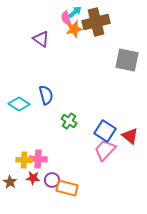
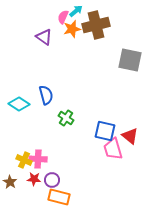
cyan arrow: moved 1 px right, 1 px up
pink semicircle: moved 3 px left, 1 px up; rotated 40 degrees clockwise
brown cross: moved 3 px down
orange star: moved 2 px left
purple triangle: moved 3 px right, 2 px up
gray square: moved 3 px right
green cross: moved 3 px left, 3 px up
blue square: rotated 20 degrees counterclockwise
pink trapezoid: moved 8 px right, 1 px up; rotated 60 degrees counterclockwise
yellow cross: rotated 21 degrees clockwise
red star: moved 1 px right, 1 px down
orange rectangle: moved 8 px left, 9 px down
